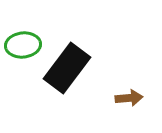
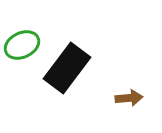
green ellipse: moved 1 px left; rotated 20 degrees counterclockwise
